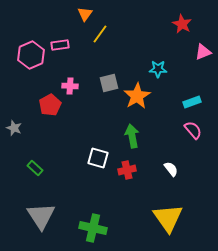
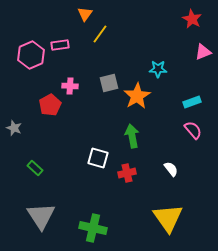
red star: moved 10 px right, 5 px up
red cross: moved 3 px down
